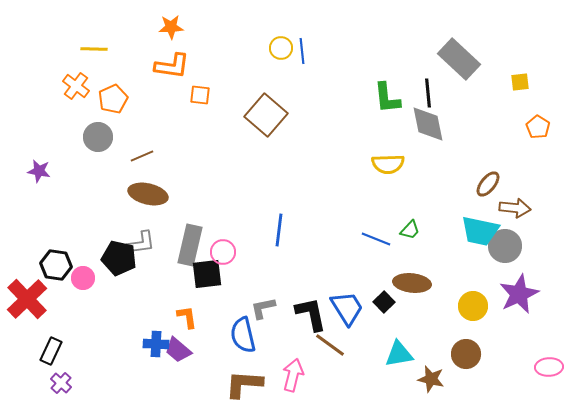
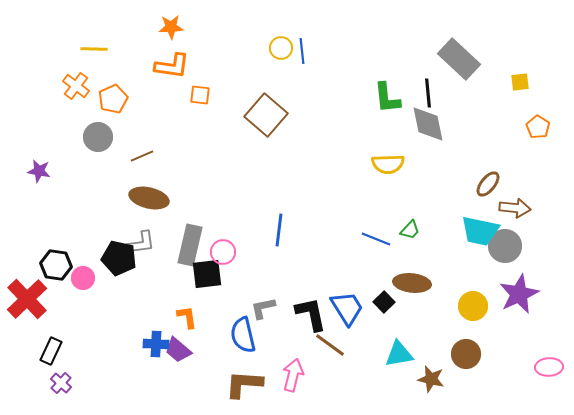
brown ellipse at (148, 194): moved 1 px right, 4 px down
